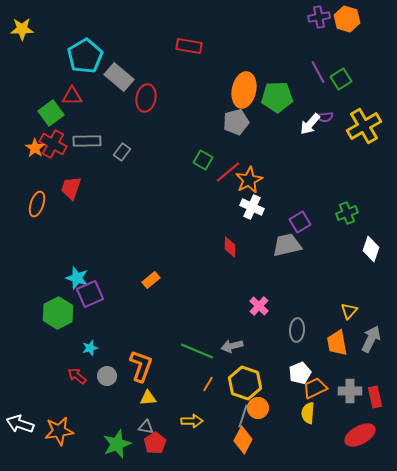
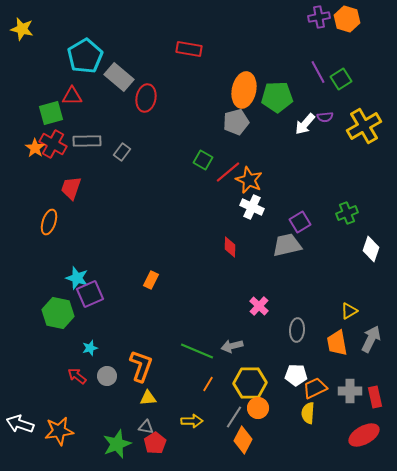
yellow star at (22, 29): rotated 15 degrees clockwise
red rectangle at (189, 46): moved 3 px down
green square at (51, 113): rotated 20 degrees clockwise
white arrow at (310, 124): moved 5 px left
orange star at (249, 180): rotated 20 degrees counterclockwise
orange ellipse at (37, 204): moved 12 px right, 18 px down
orange rectangle at (151, 280): rotated 24 degrees counterclockwise
yellow triangle at (349, 311): rotated 18 degrees clockwise
green hexagon at (58, 313): rotated 20 degrees counterclockwise
white pentagon at (300, 373): moved 4 px left, 2 px down; rotated 25 degrees clockwise
yellow hexagon at (245, 383): moved 5 px right; rotated 20 degrees counterclockwise
gray line at (243, 416): moved 9 px left, 1 px down; rotated 15 degrees clockwise
red ellipse at (360, 435): moved 4 px right
